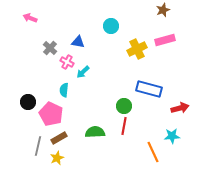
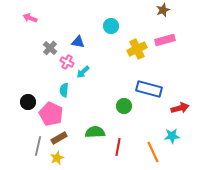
red line: moved 6 px left, 21 px down
